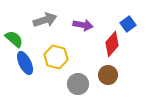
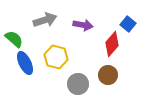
blue square: rotated 14 degrees counterclockwise
